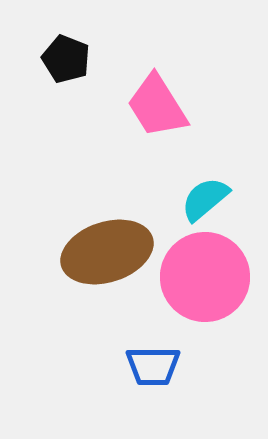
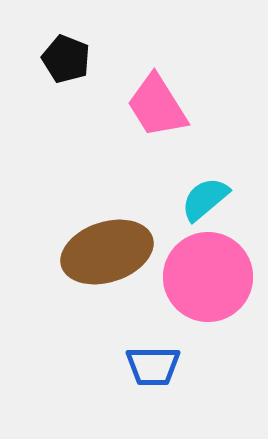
pink circle: moved 3 px right
